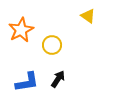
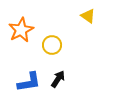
blue L-shape: moved 2 px right
